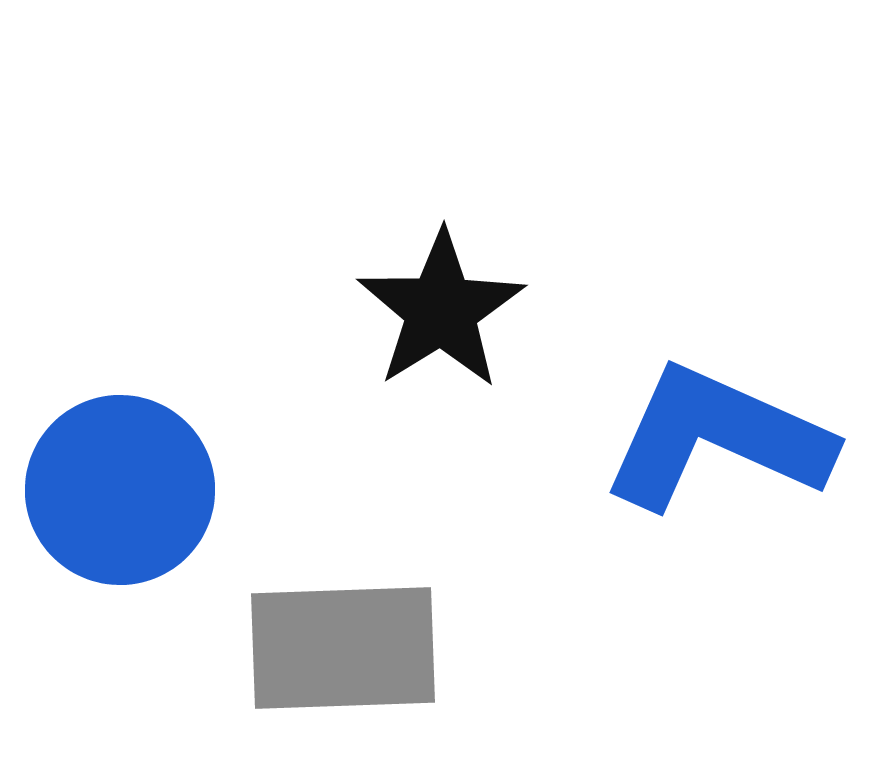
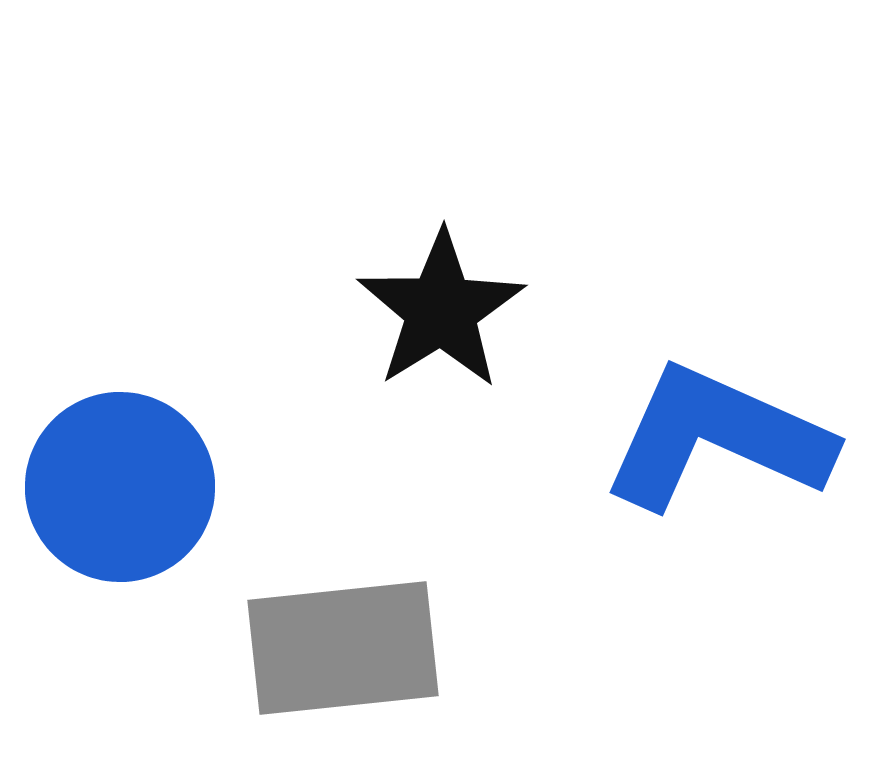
blue circle: moved 3 px up
gray rectangle: rotated 4 degrees counterclockwise
